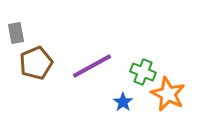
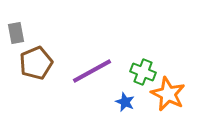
purple line: moved 5 px down
blue star: moved 2 px right; rotated 12 degrees counterclockwise
